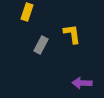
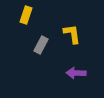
yellow rectangle: moved 1 px left, 3 px down
purple arrow: moved 6 px left, 10 px up
